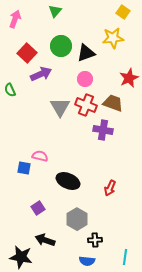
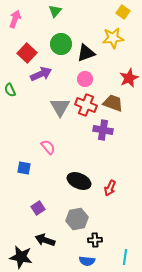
green circle: moved 2 px up
pink semicircle: moved 8 px right, 9 px up; rotated 35 degrees clockwise
black ellipse: moved 11 px right
gray hexagon: rotated 20 degrees clockwise
